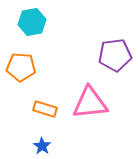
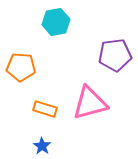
cyan hexagon: moved 24 px right
pink triangle: rotated 9 degrees counterclockwise
